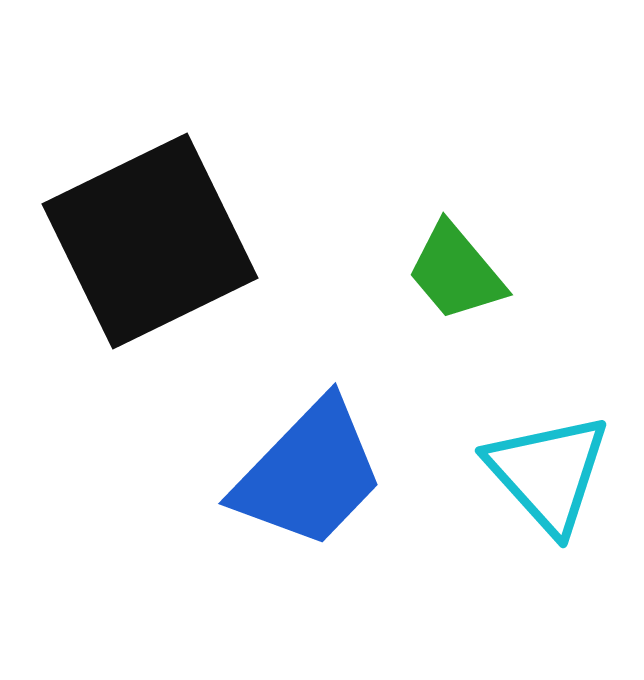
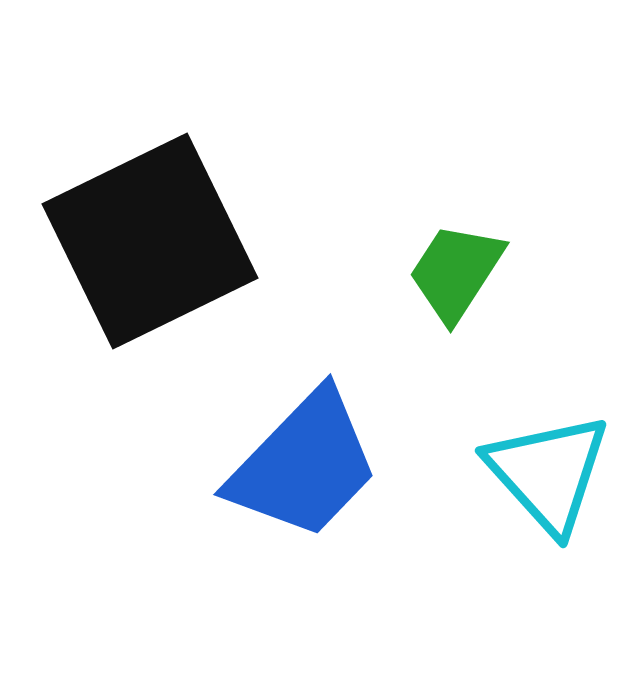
green trapezoid: rotated 73 degrees clockwise
blue trapezoid: moved 5 px left, 9 px up
